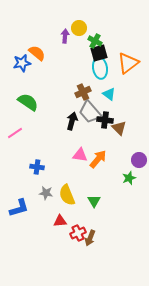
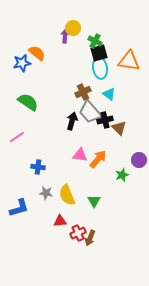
yellow circle: moved 6 px left
orange triangle: moved 1 px right, 2 px up; rotated 45 degrees clockwise
black cross: rotated 21 degrees counterclockwise
pink line: moved 2 px right, 4 px down
blue cross: moved 1 px right
green star: moved 7 px left, 3 px up
